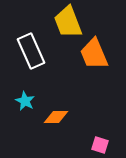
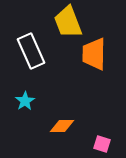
orange trapezoid: rotated 24 degrees clockwise
cyan star: rotated 12 degrees clockwise
orange diamond: moved 6 px right, 9 px down
pink square: moved 2 px right, 1 px up
